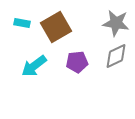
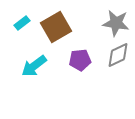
cyan rectangle: rotated 49 degrees counterclockwise
gray diamond: moved 2 px right, 1 px up
purple pentagon: moved 3 px right, 2 px up
